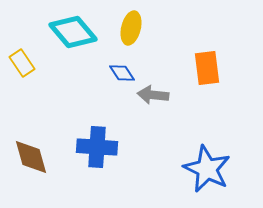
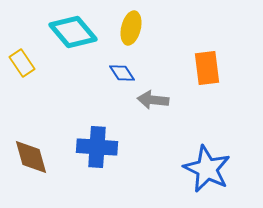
gray arrow: moved 5 px down
